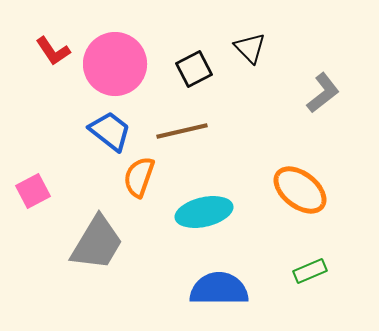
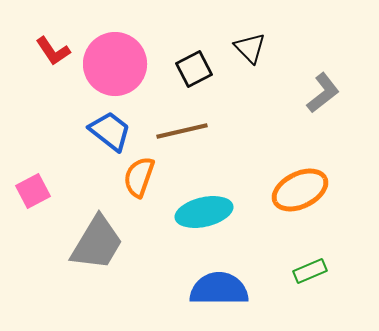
orange ellipse: rotated 64 degrees counterclockwise
